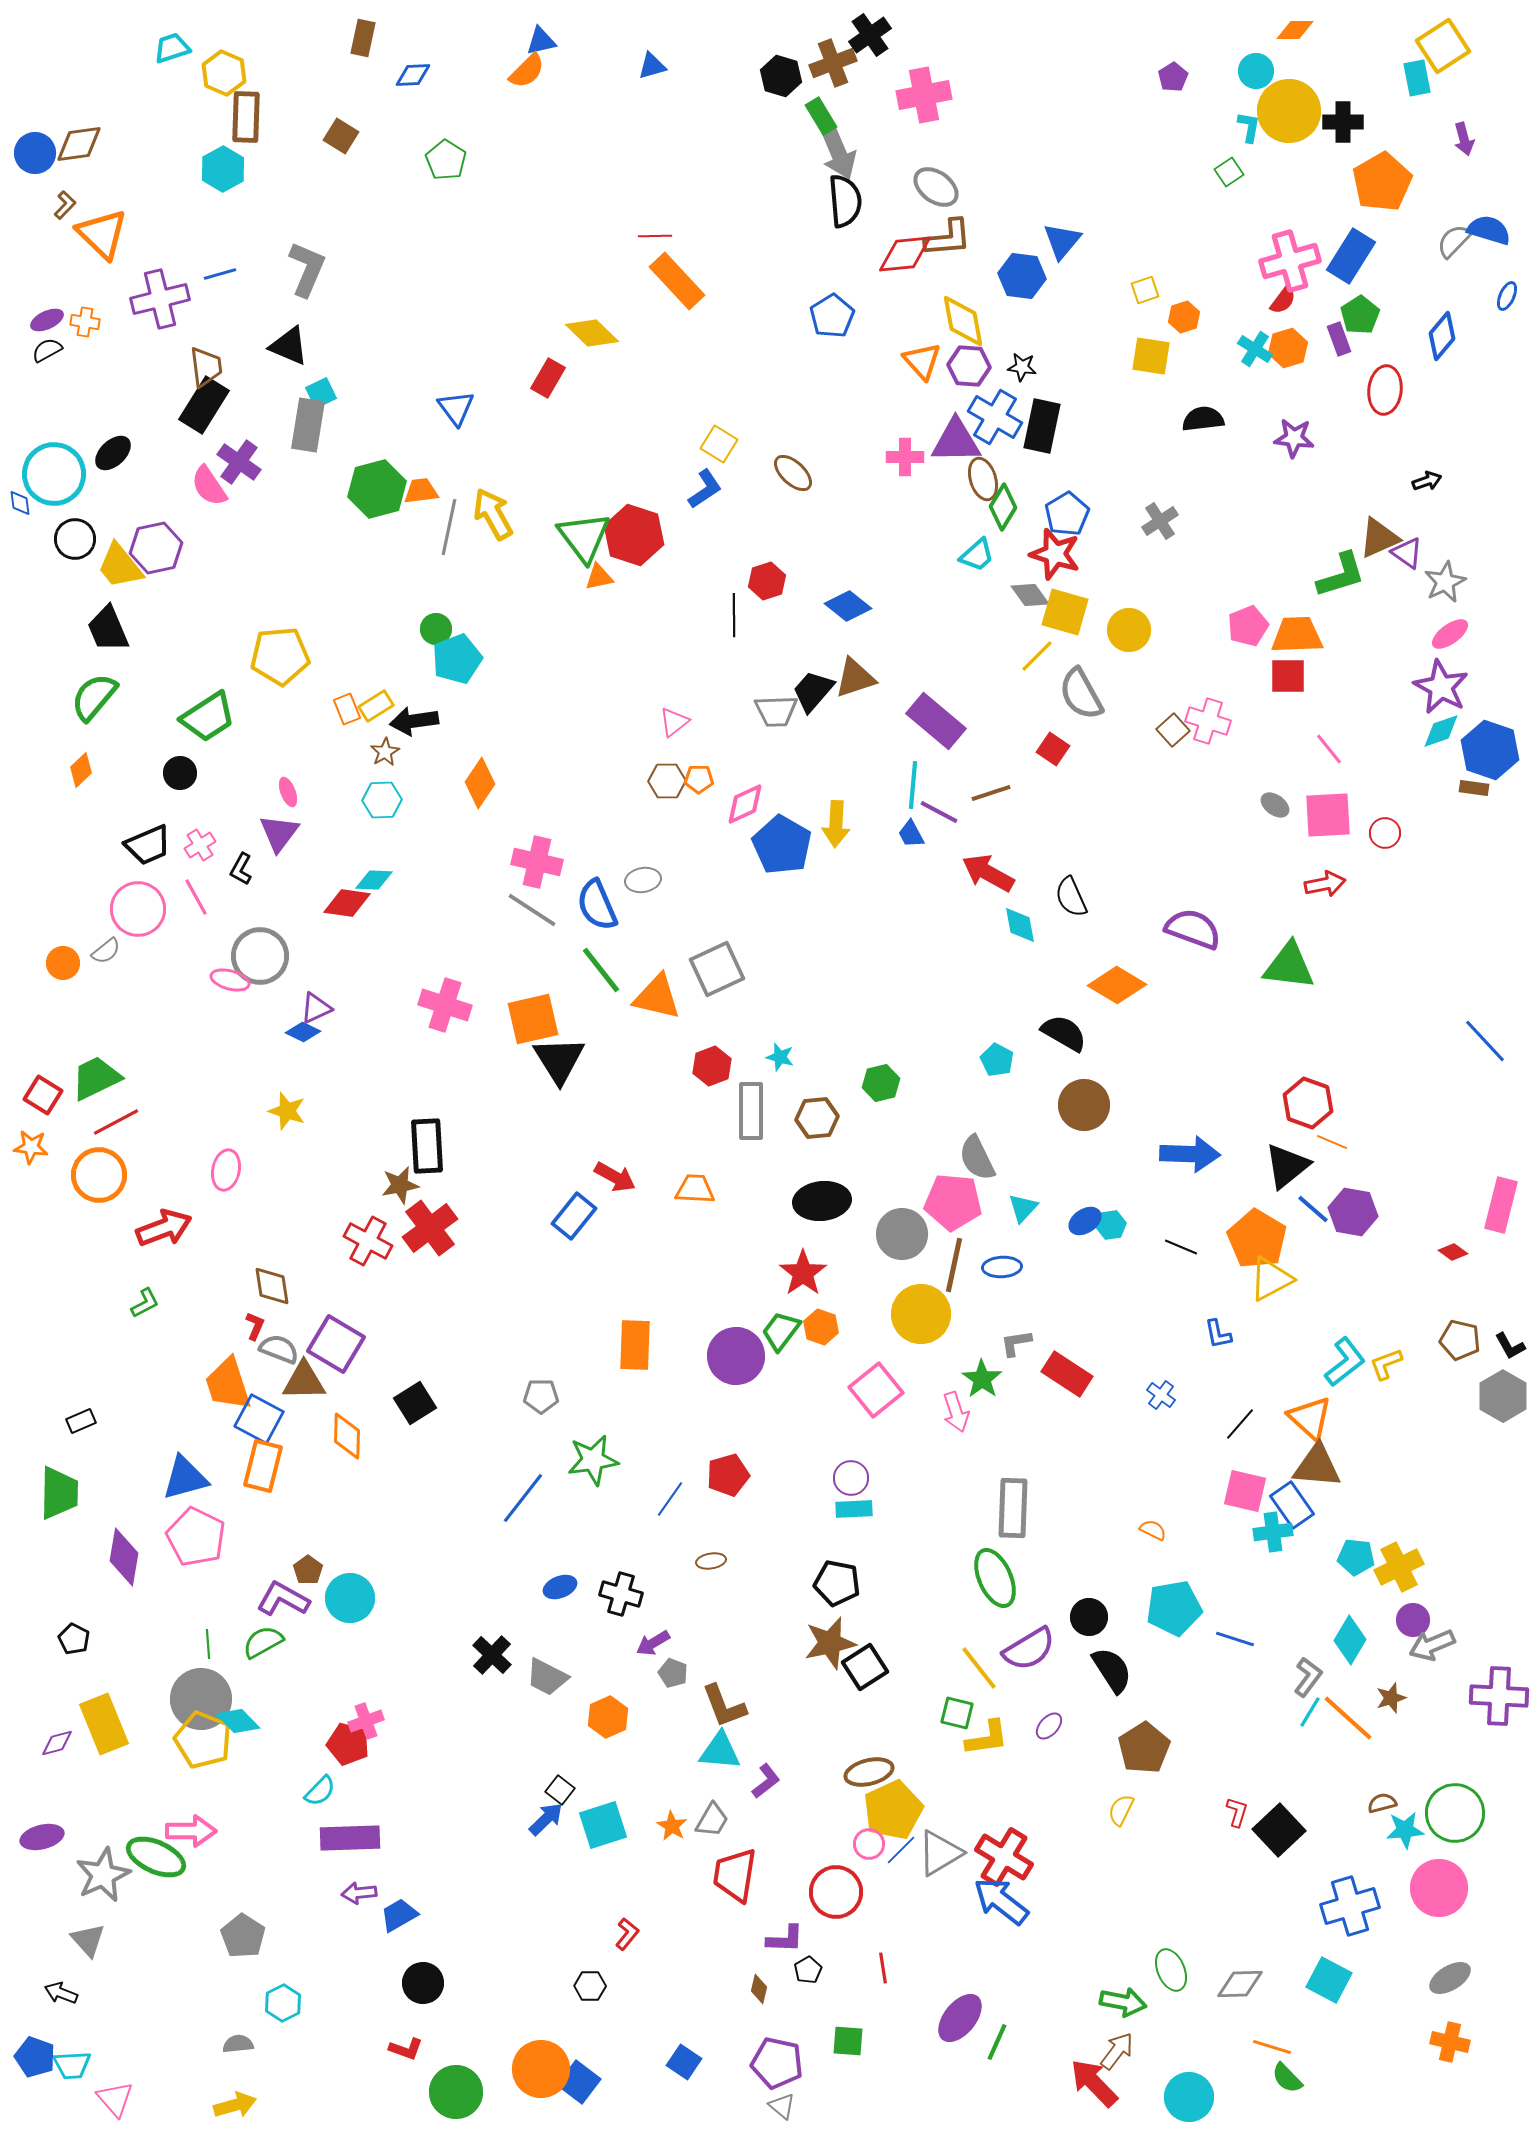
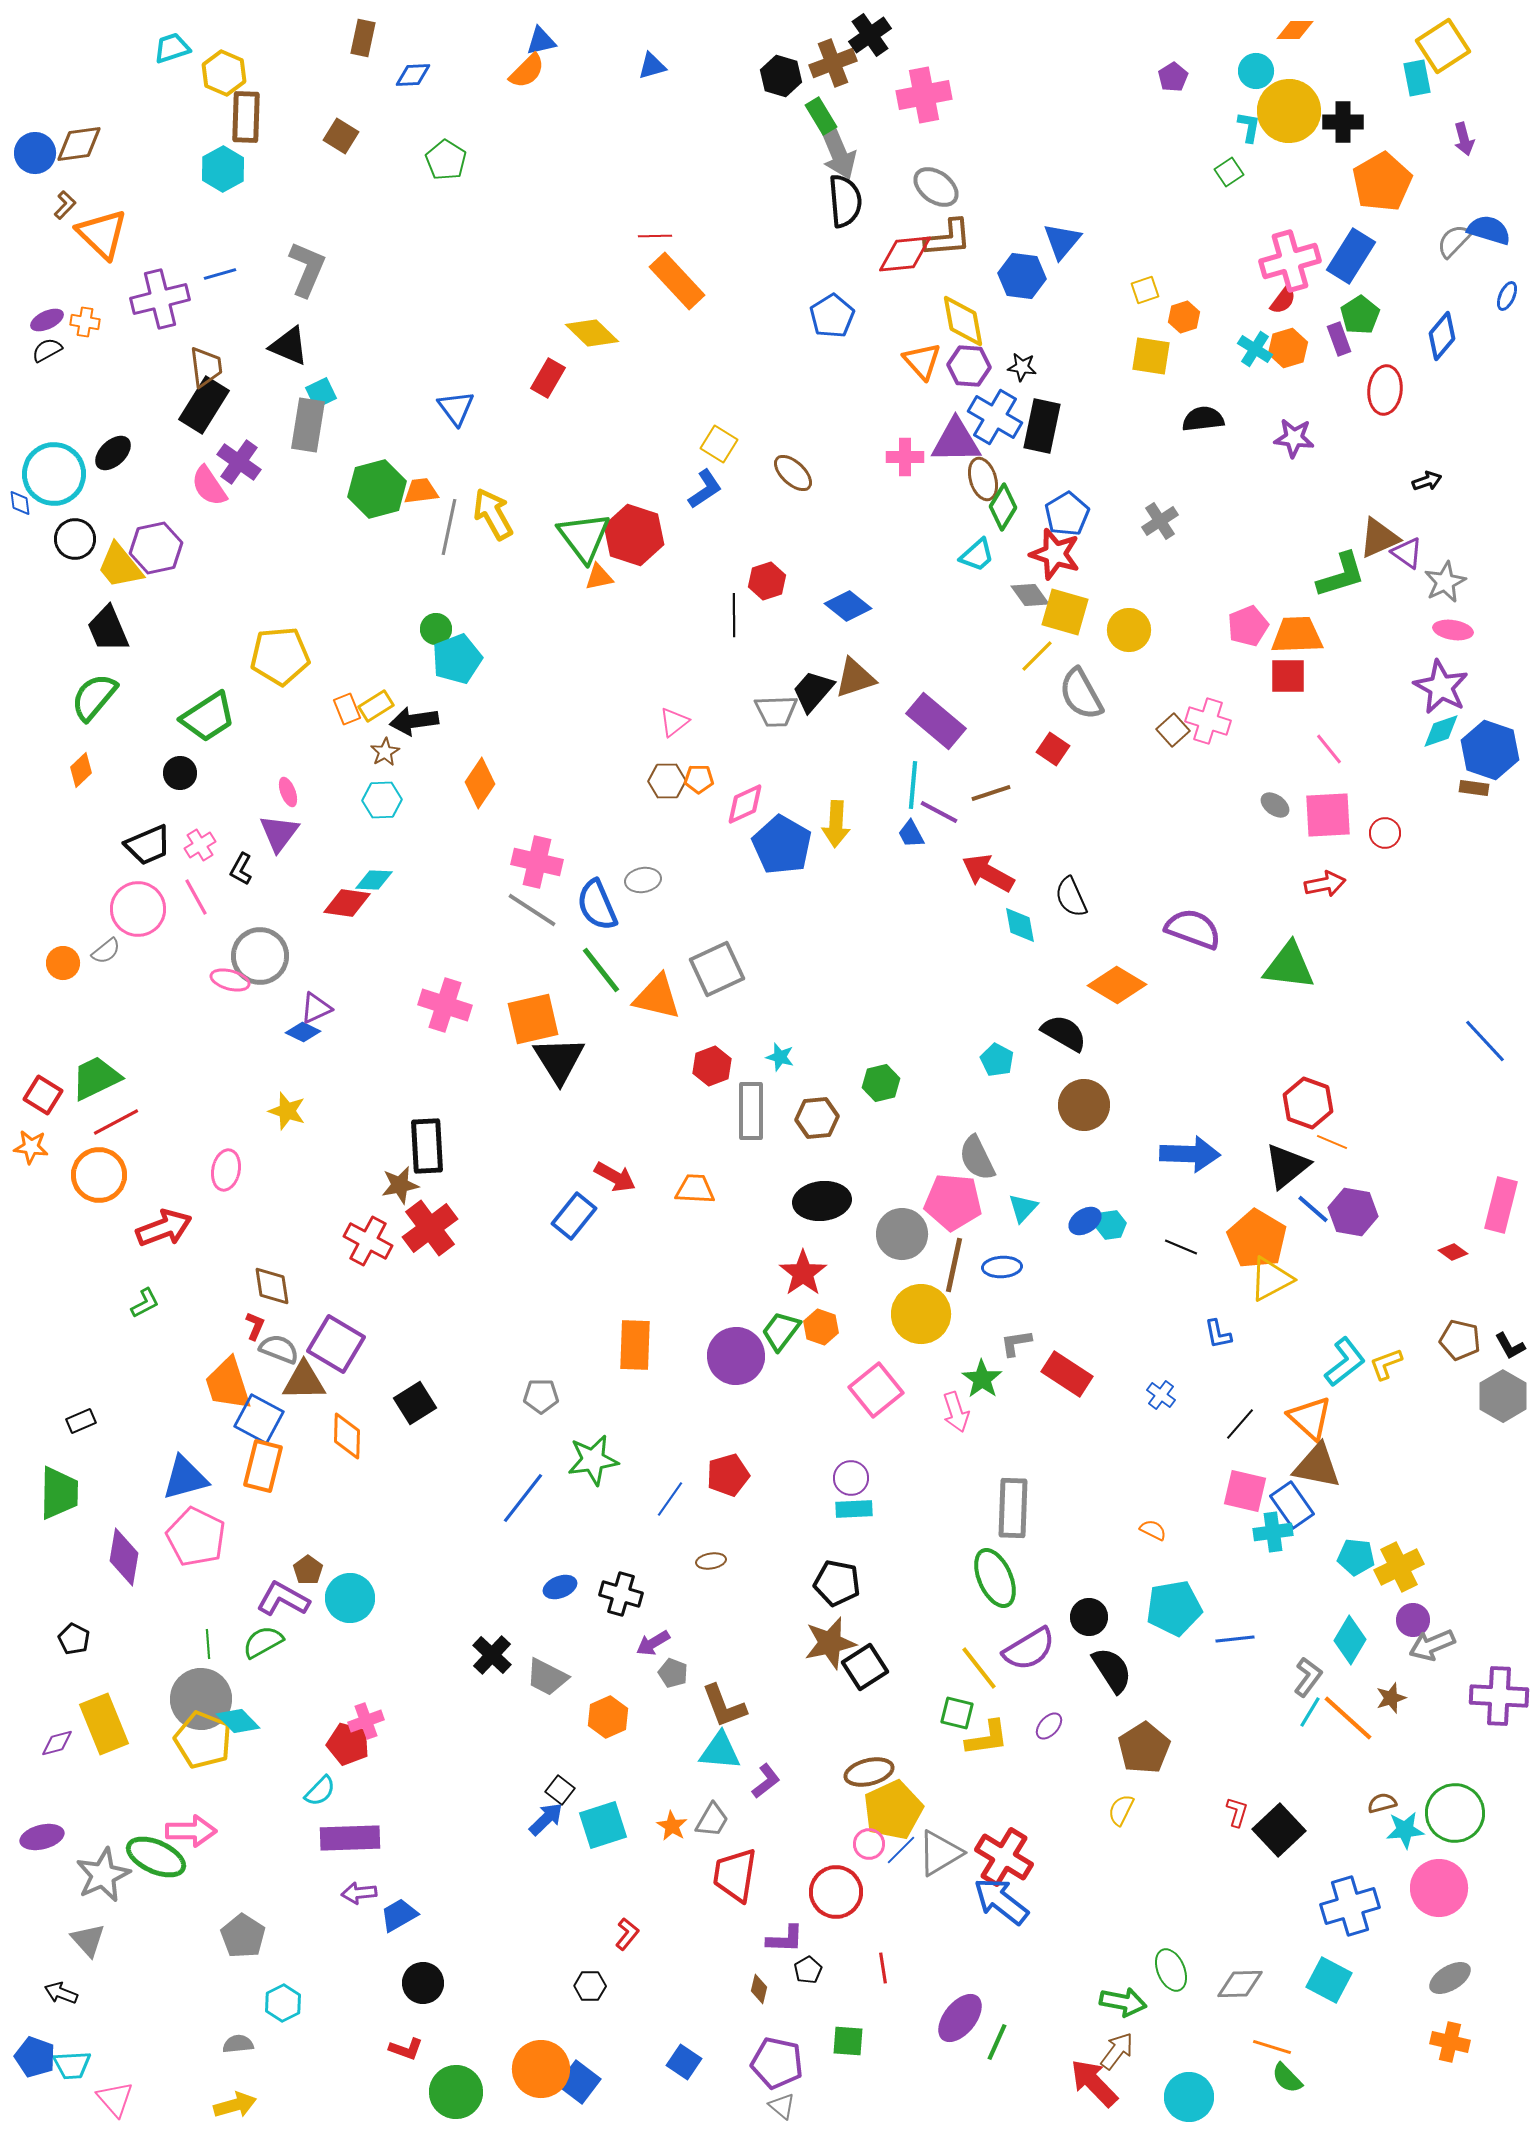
pink ellipse at (1450, 634): moved 3 px right, 4 px up; rotated 45 degrees clockwise
brown triangle at (1317, 1466): rotated 6 degrees clockwise
blue line at (1235, 1639): rotated 24 degrees counterclockwise
